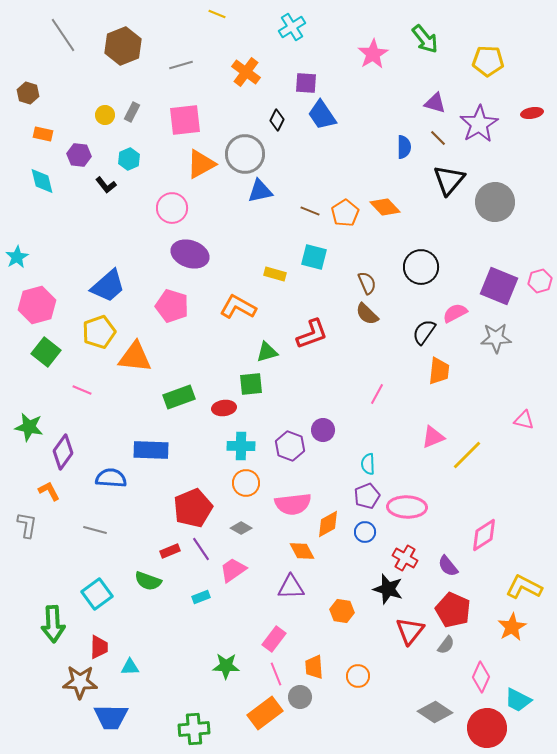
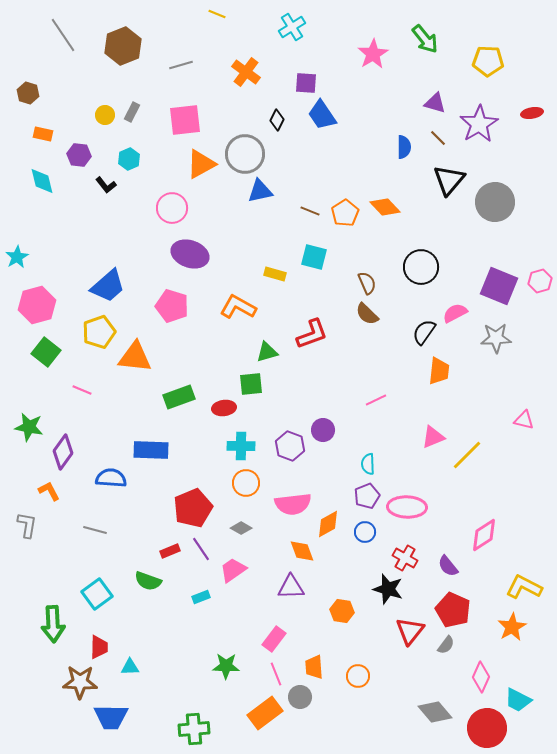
pink line at (377, 394): moved 1 px left, 6 px down; rotated 35 degrees clockwise
orange diamond at (302, 551): rotated 8 degrees clockwise
gray diamond at (435, 712): rotated 16 degrees clockwise
